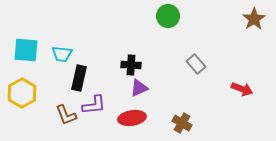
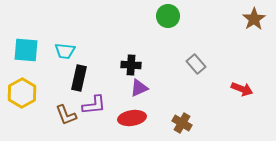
cyan trapezoid: moved 3 px right, 3 px up
